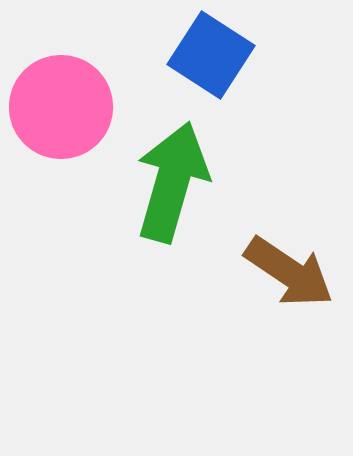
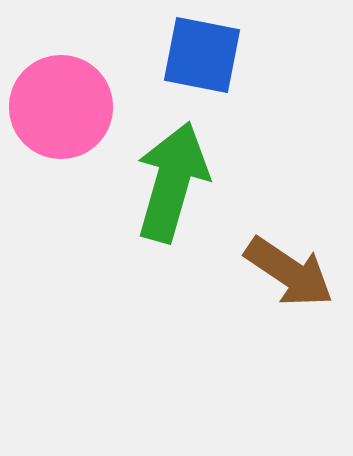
blue square: moved 9 px left; rotated 22 degrees counterclockwise
